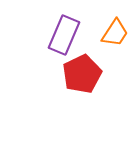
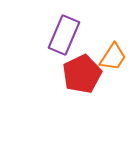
orange trapezoid: moved 2 px left, 24 px down
